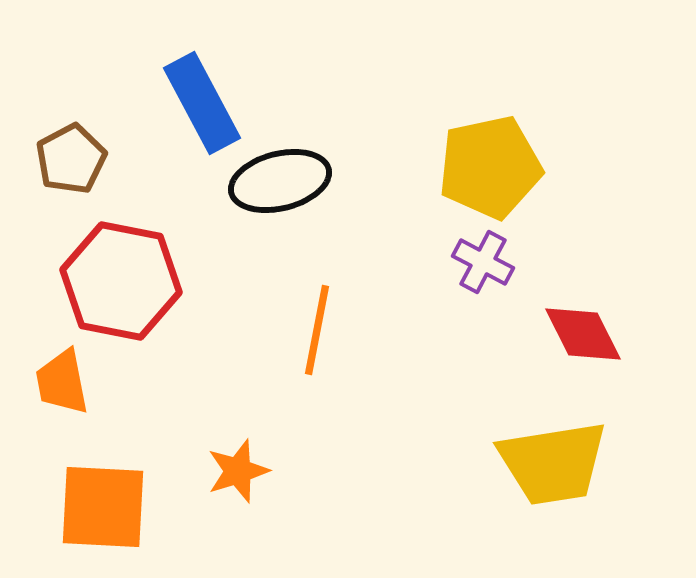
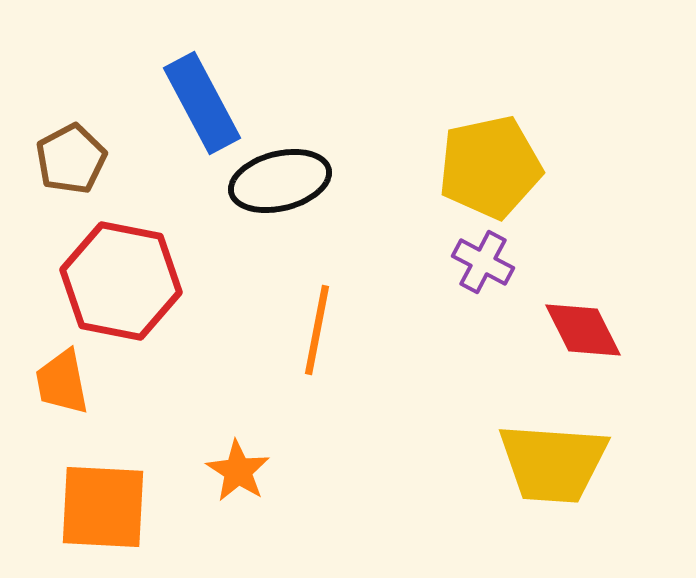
red diamond: moved 4 px up
yellow trapezoid: rotated 13 degrees clockwise
orange star: rotated 22 degrees counterclockwise
